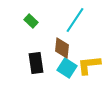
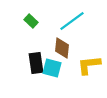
cyan line: moved 3 px left, 1 px down; rotated 20 degrees clockwise
cyan square: moved 15 px left; rotated 18 degrees counterclockwise
